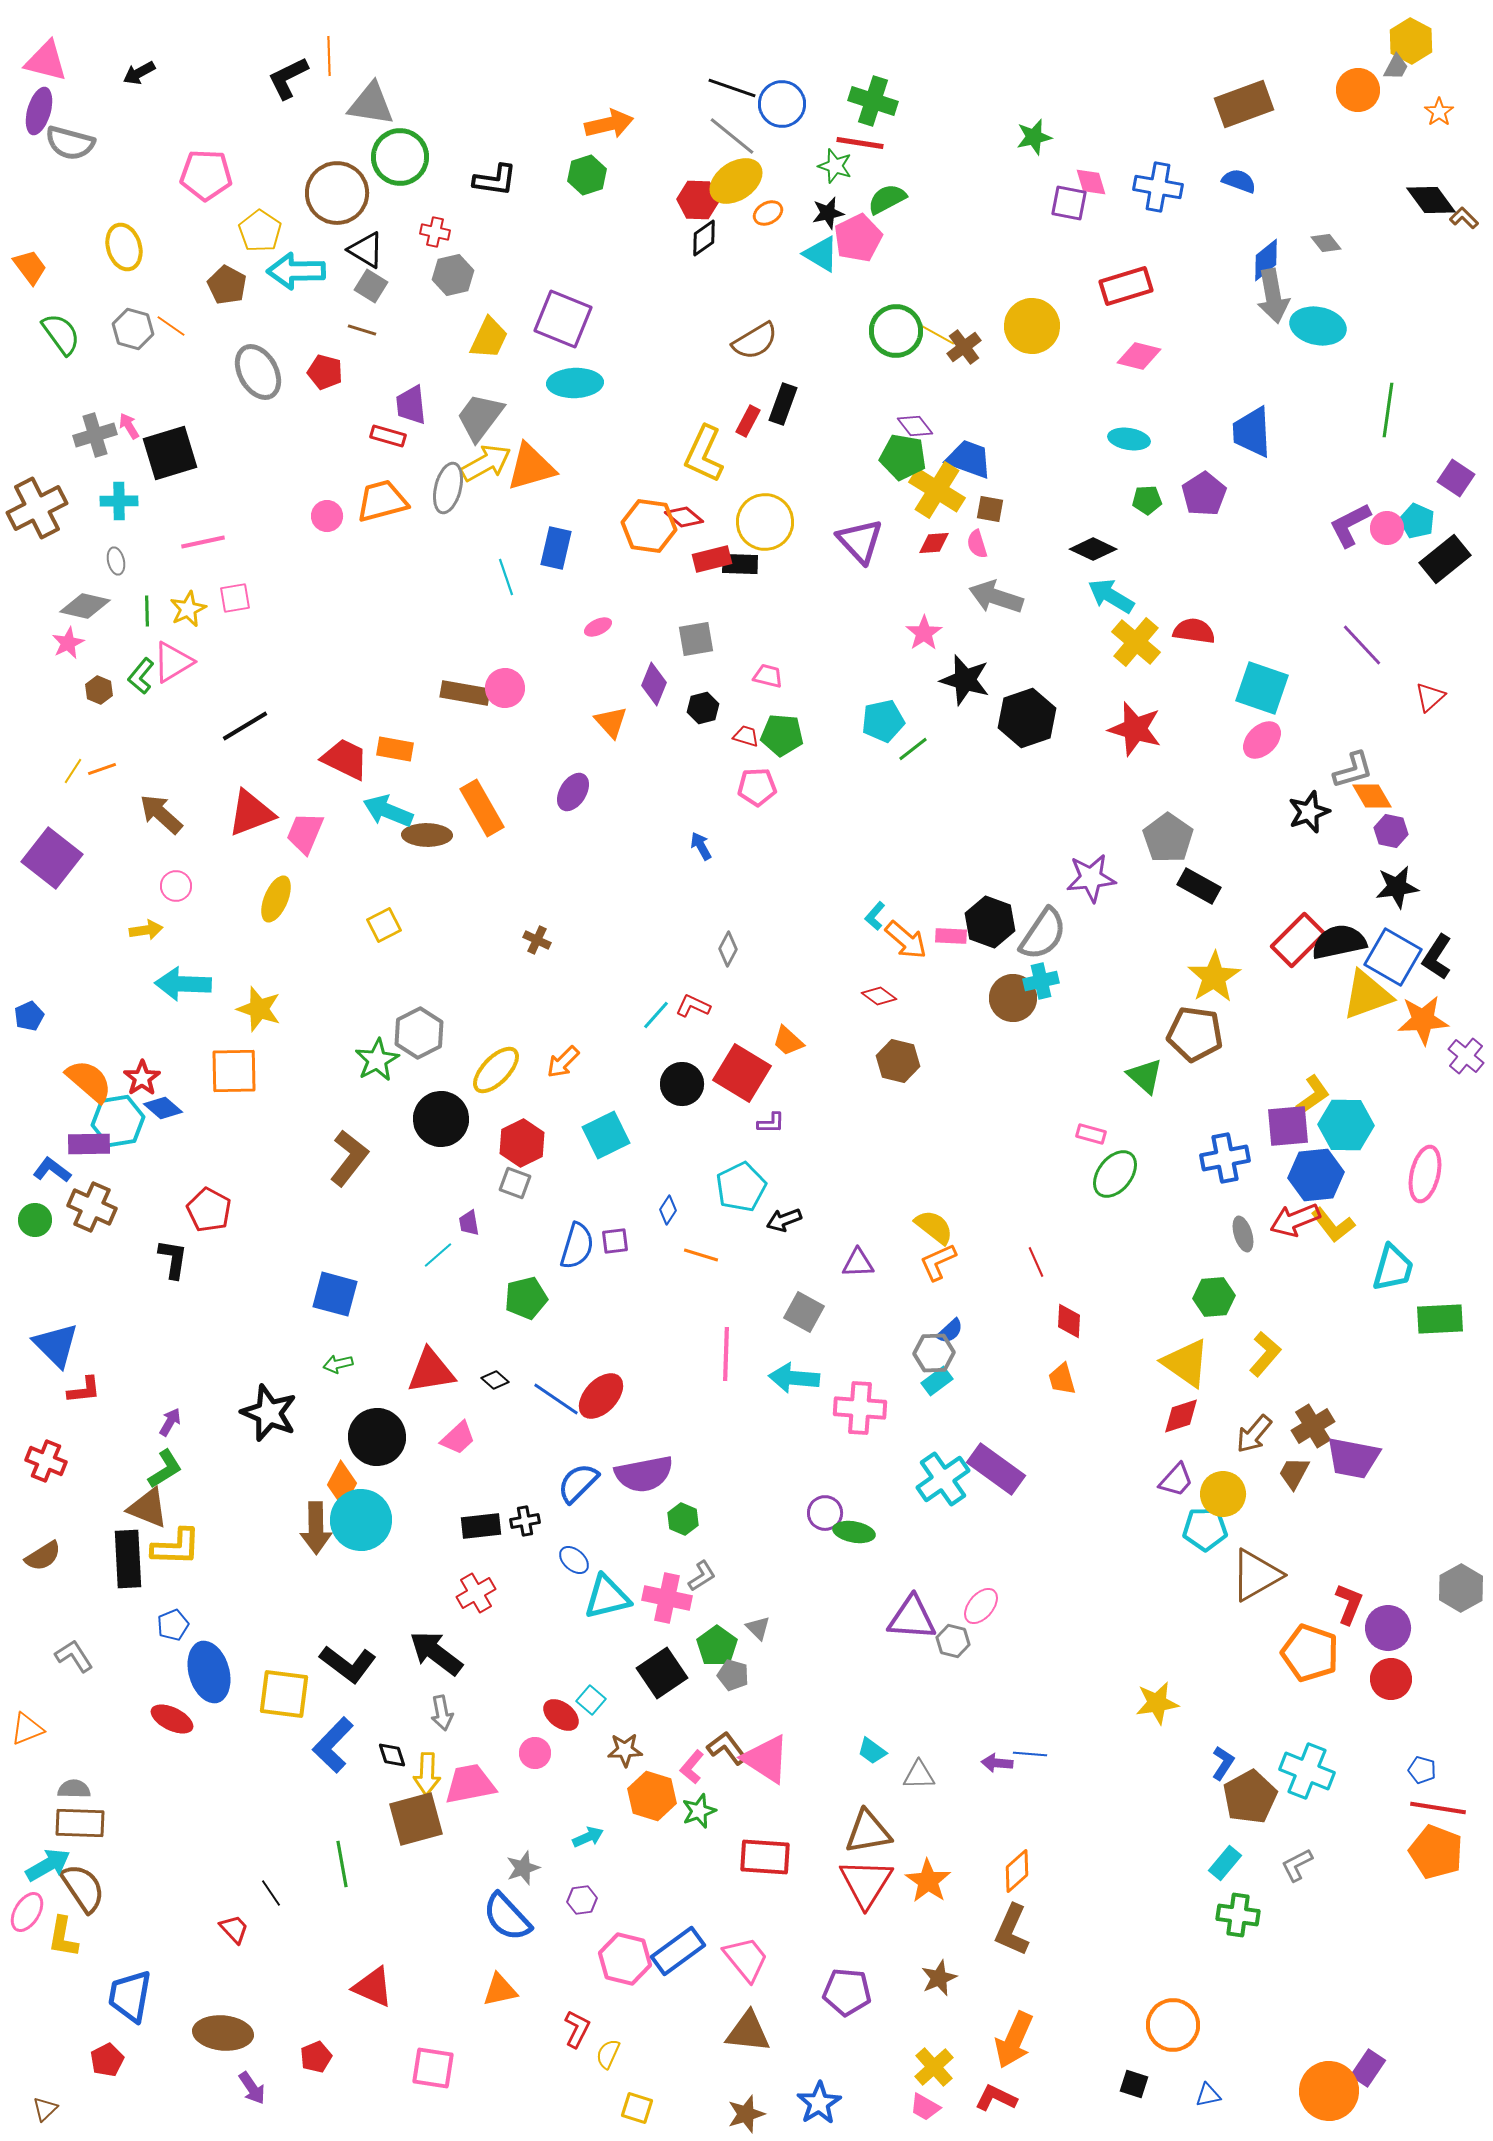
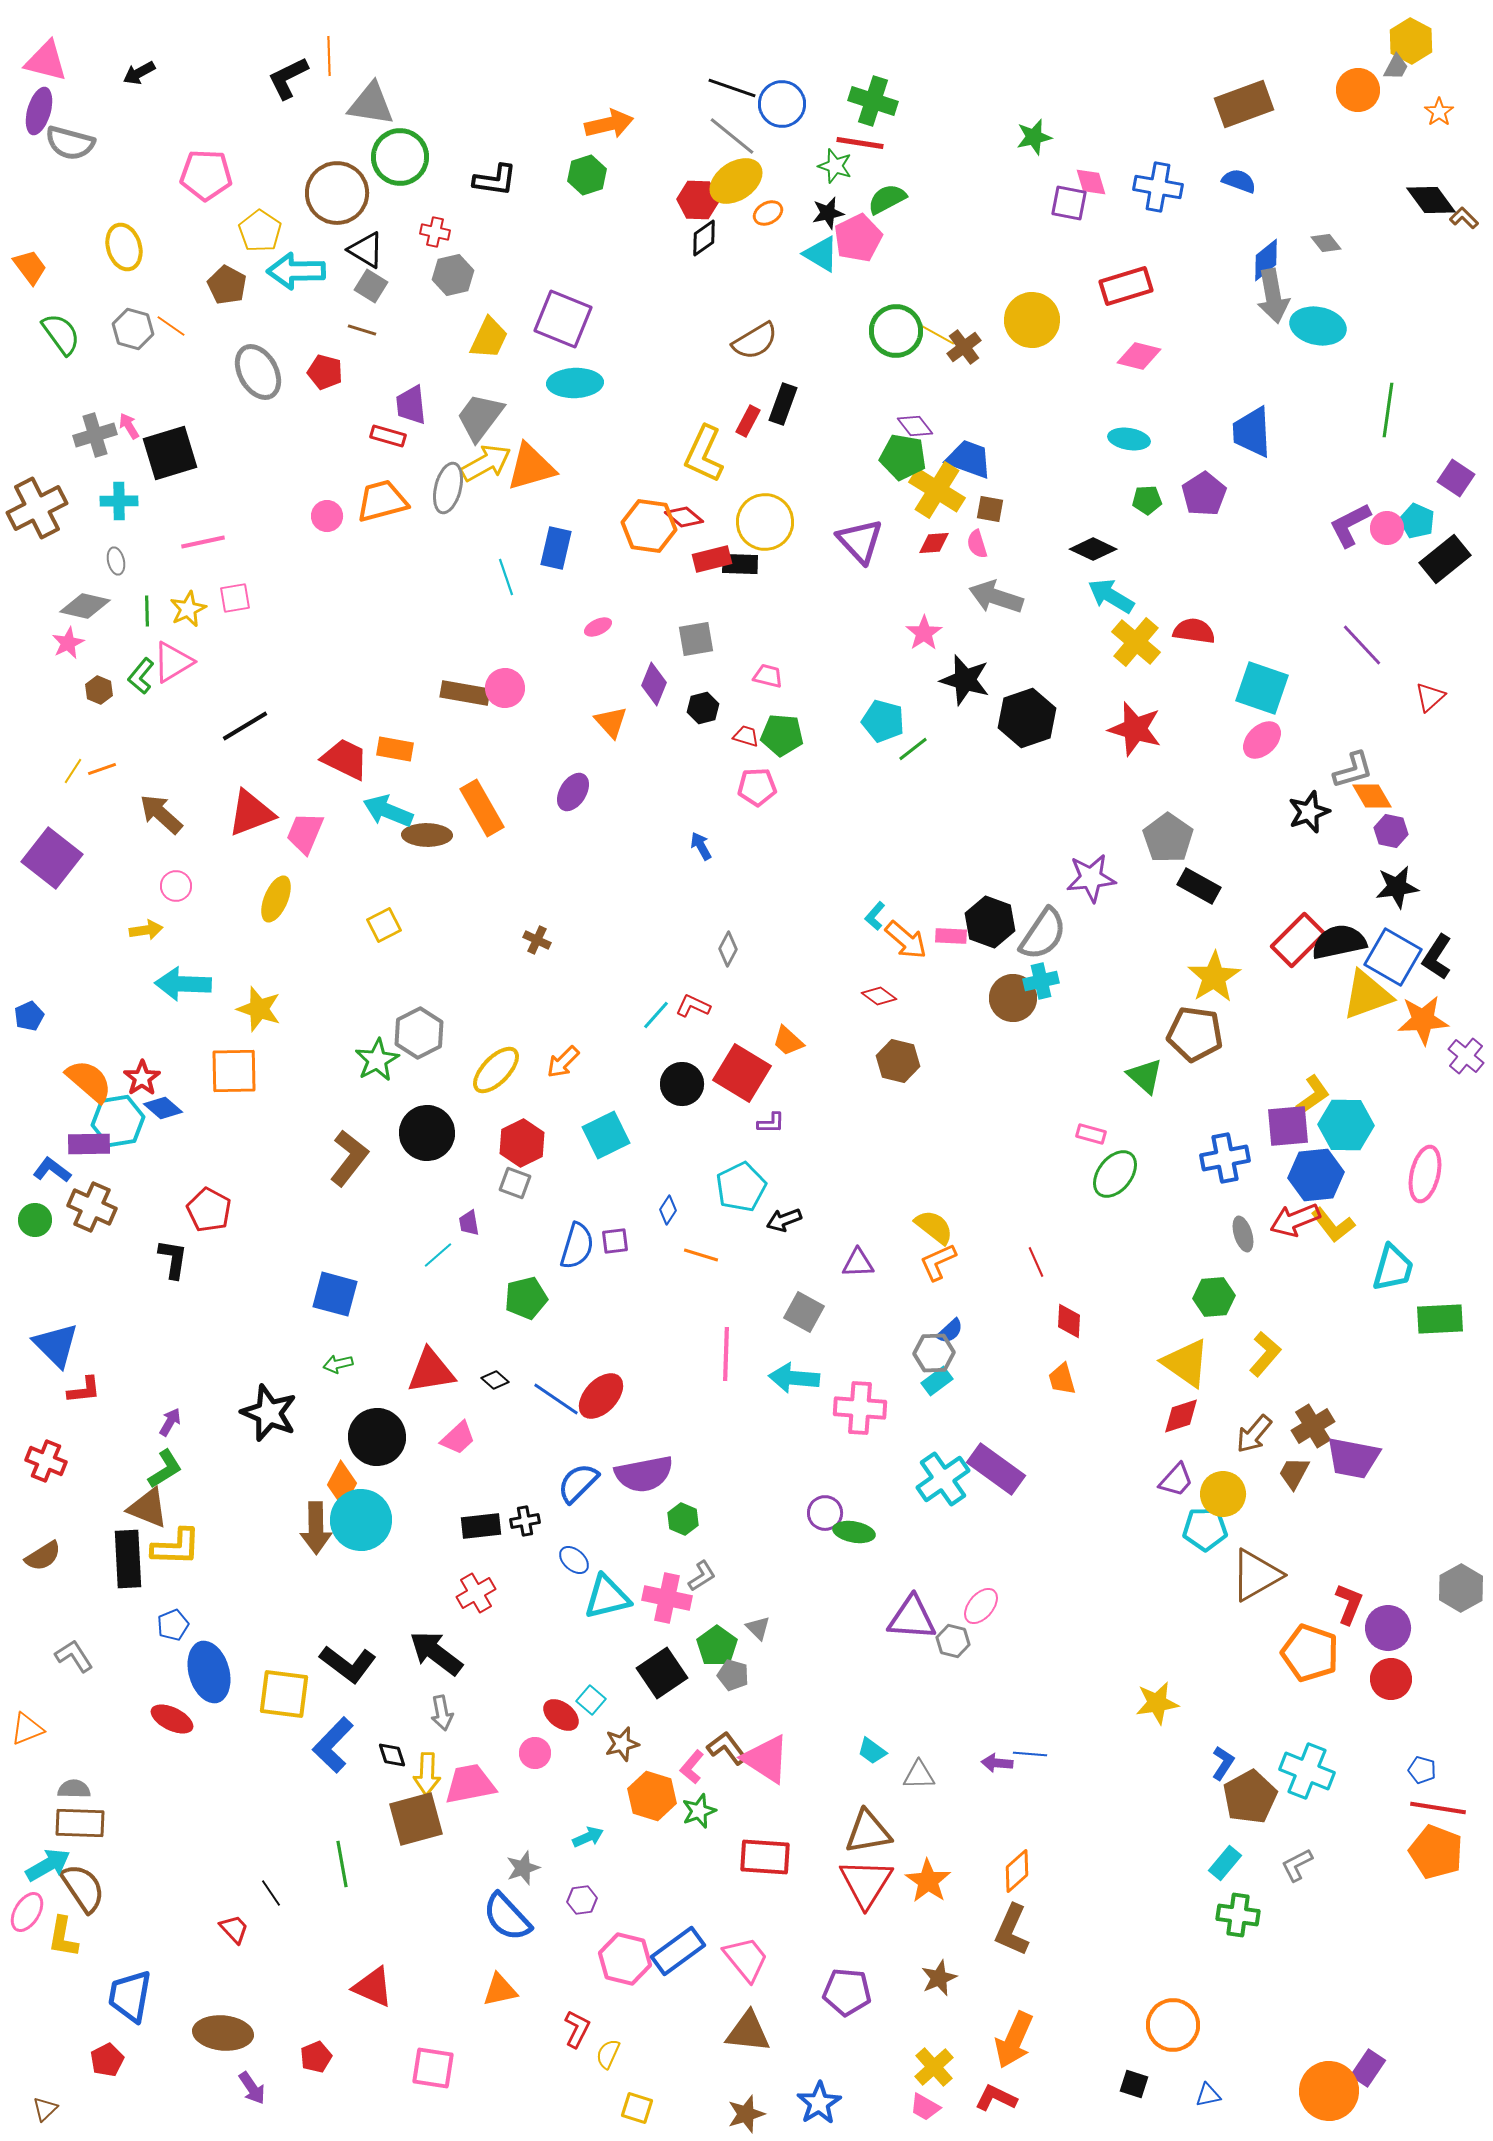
yellow circle at (1032, 326): moved 6 px up
cyan pentagon at (883, 721): rotated 27 degrees clockwise
black circle at (441, 1119): moved 14 px left, 14 px down
brown star at (625, 1750): moved 3 px left, 6 px up; rotated 12 degrees counterclockwise
